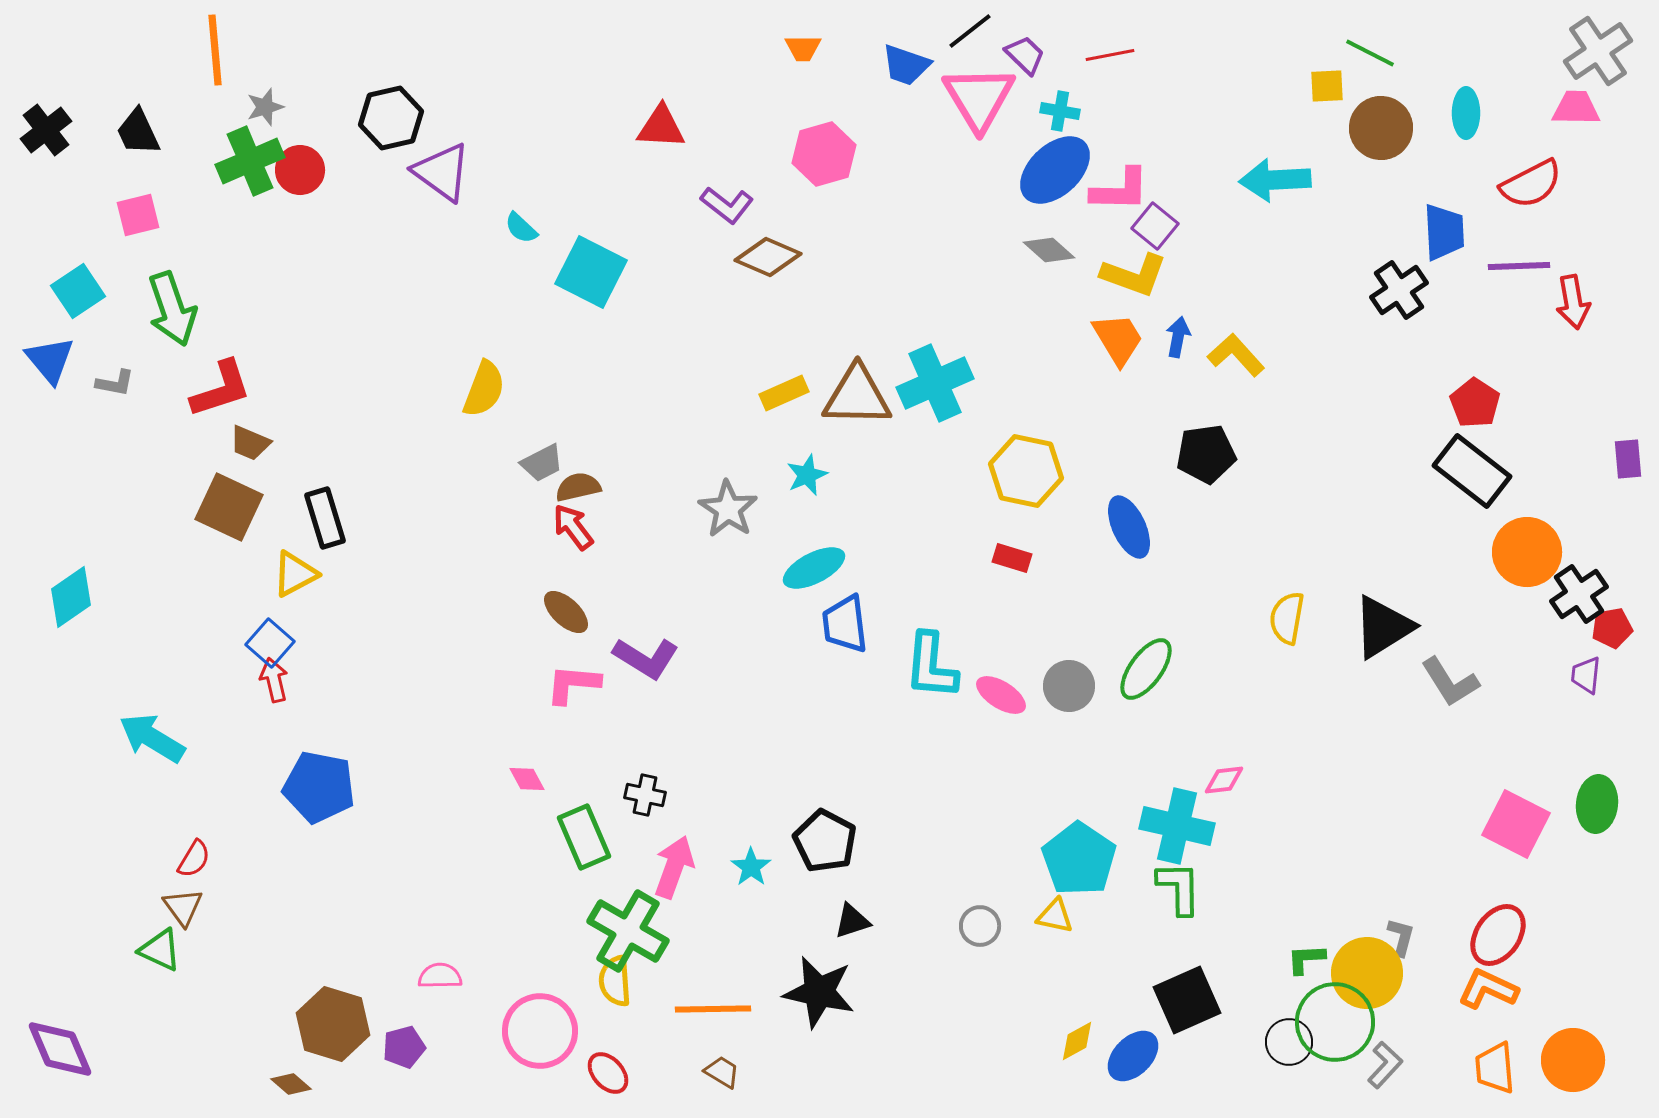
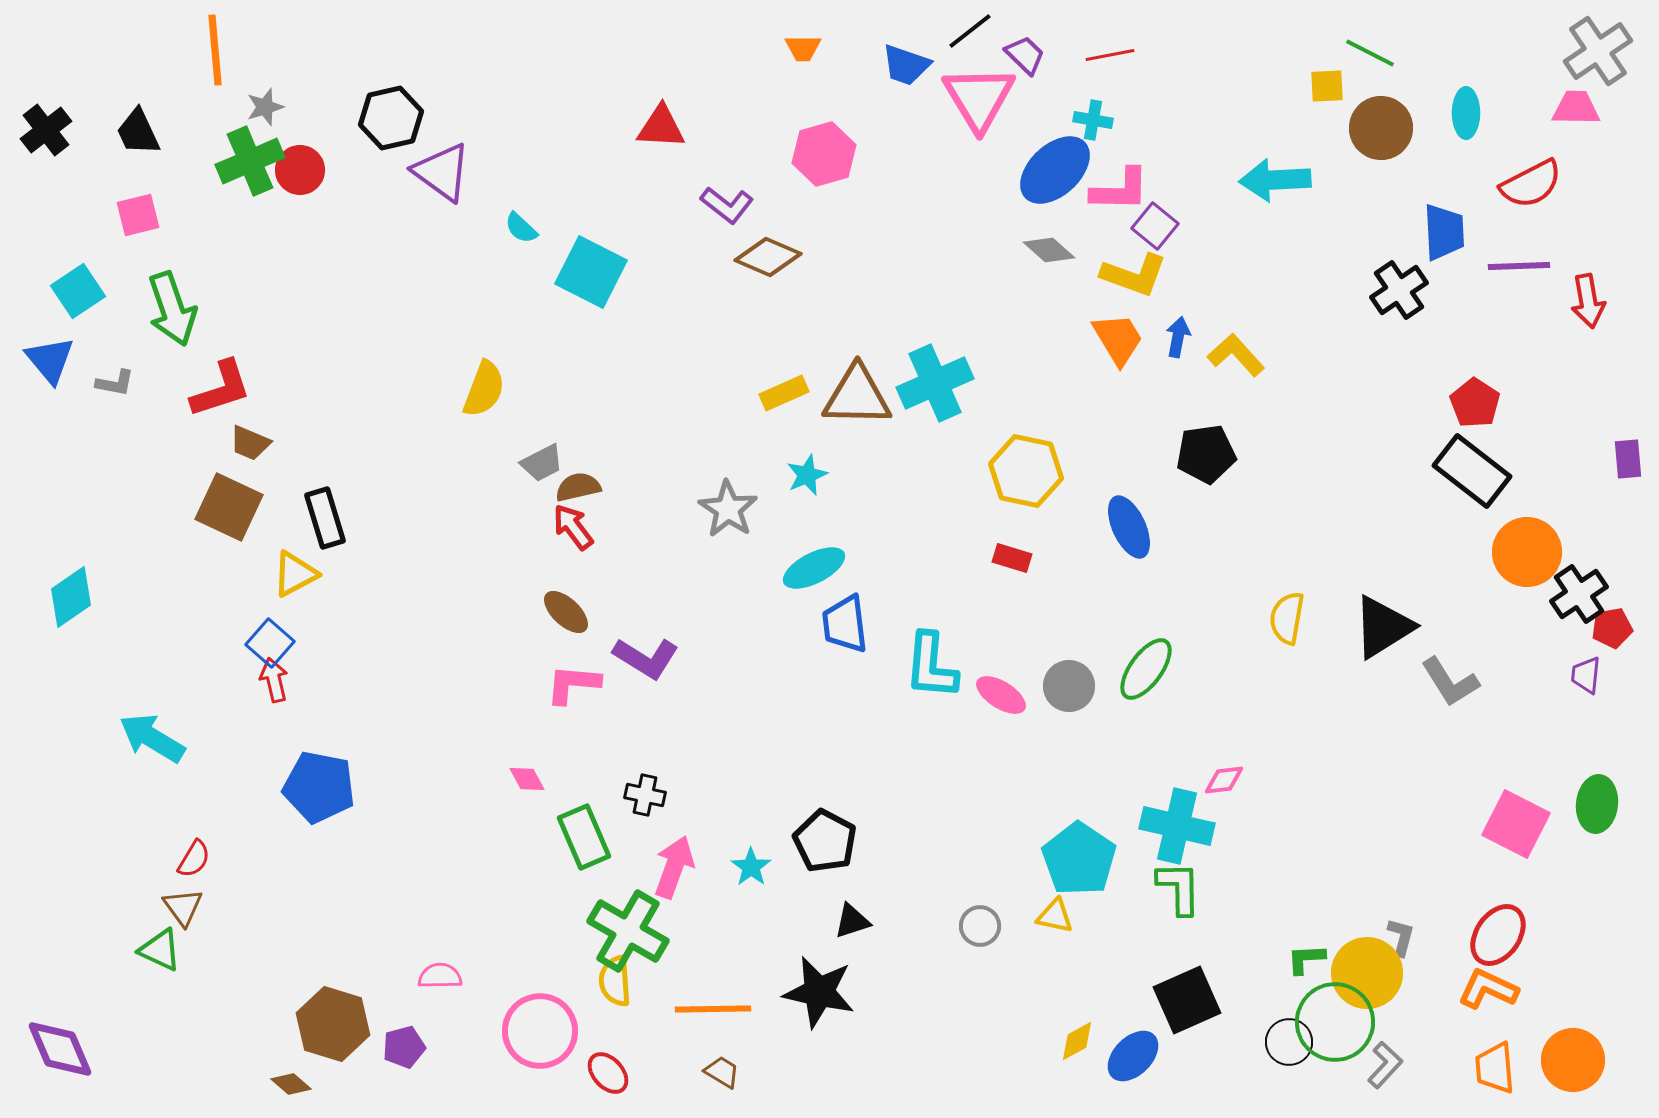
cyan cross at (1060, 111): moved 33 px right, 9 px down
red arrow at (1573, 302): moved 15 px right, 1 px up
